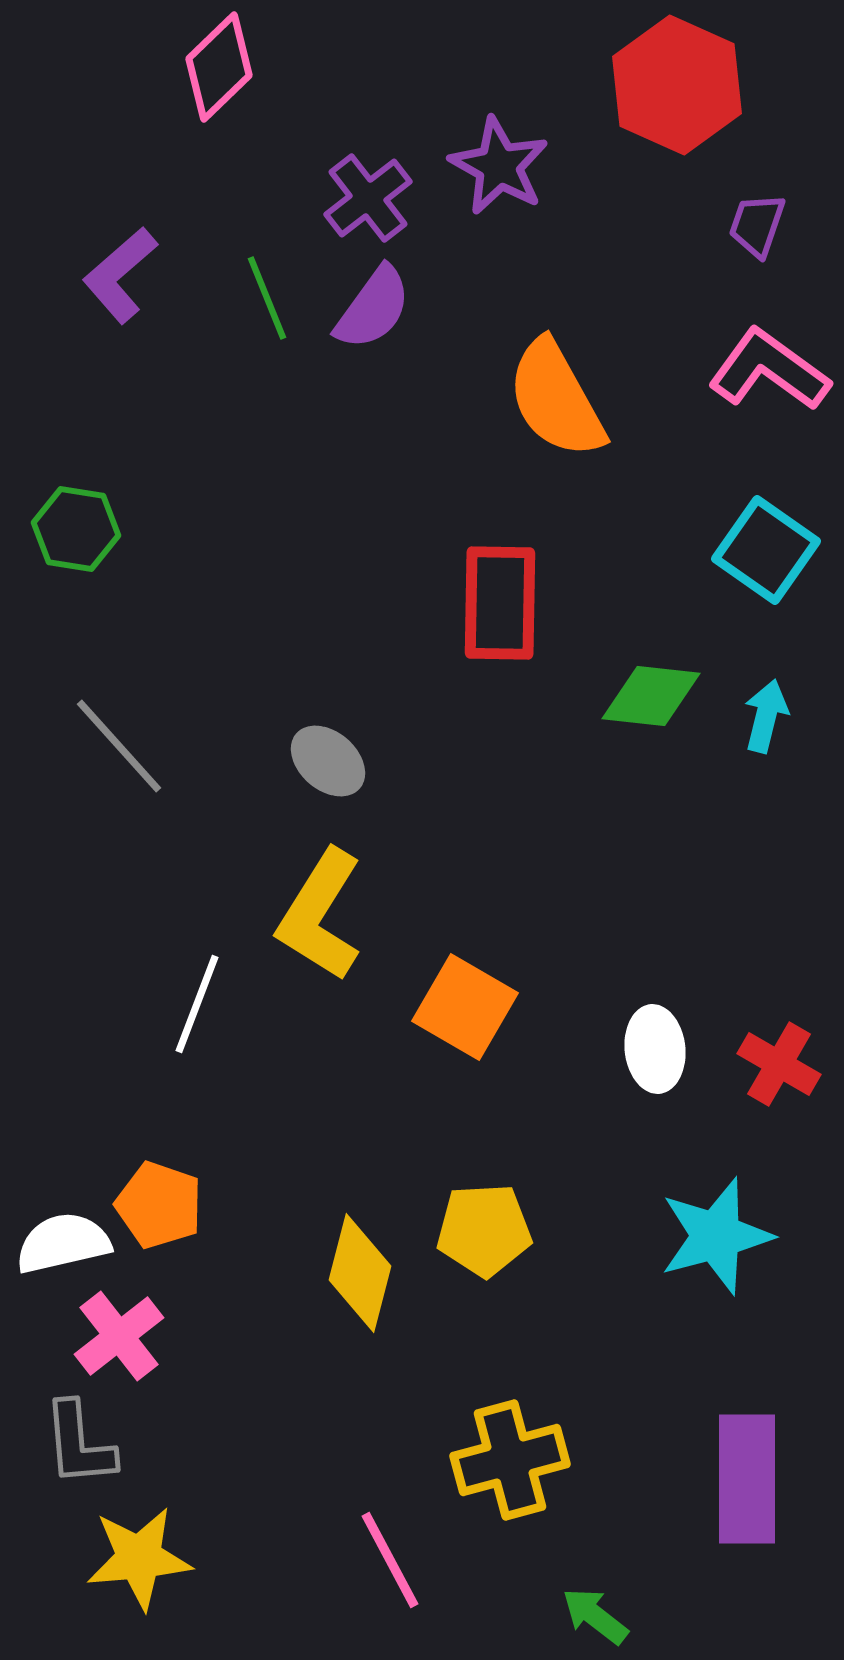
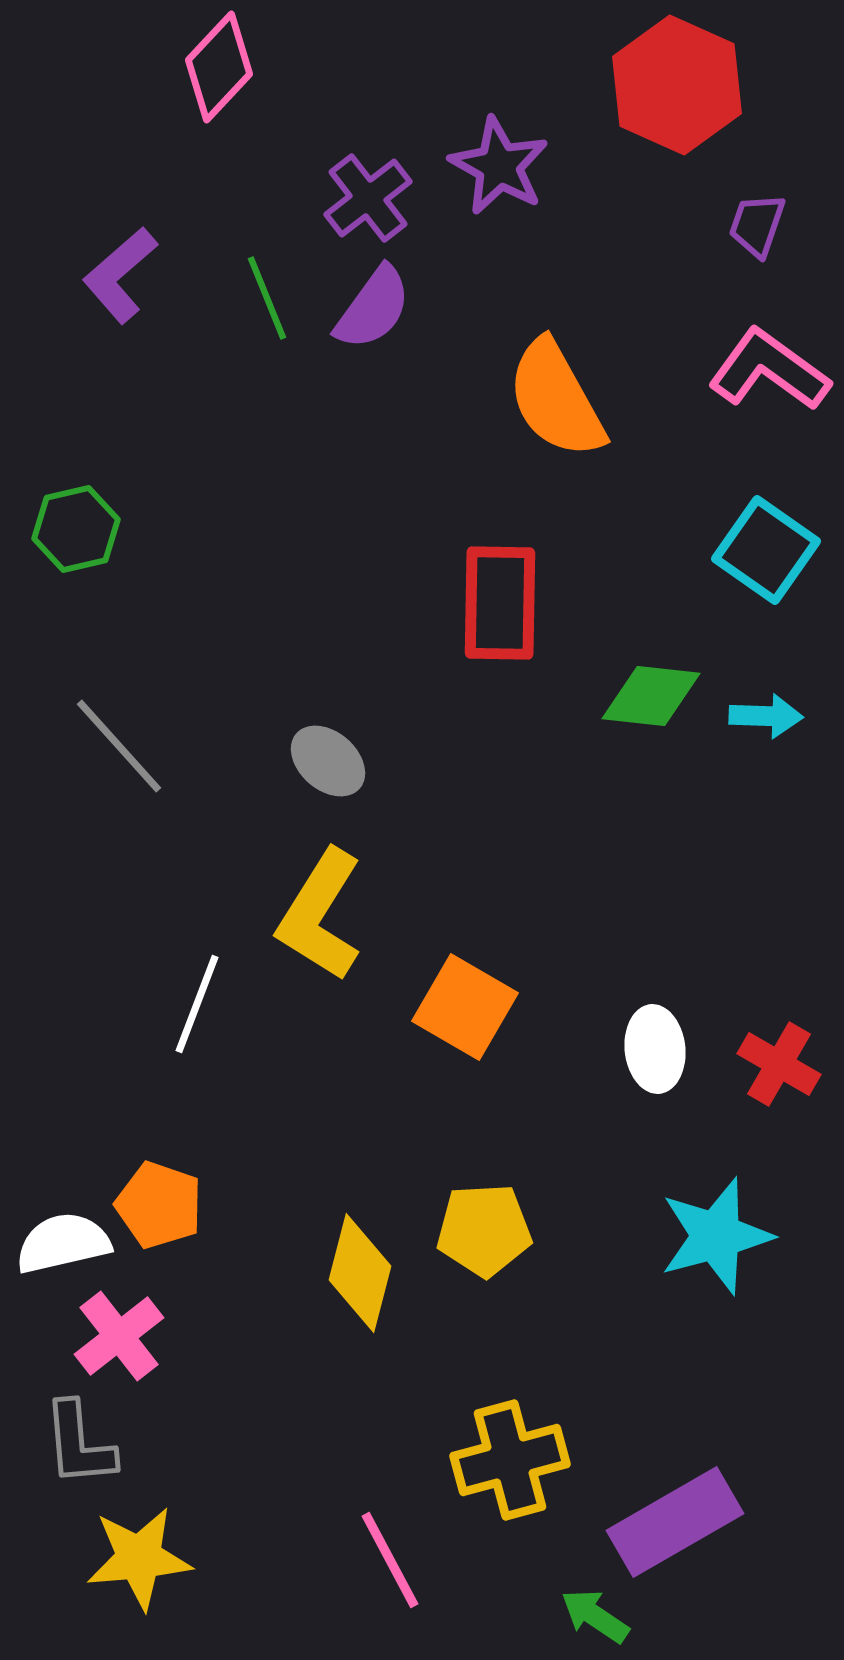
pink diamond: rotated 3 degrees counterclockwise
green hexagon: rotated 22 degrees counterclockwise
cyan arrow: rotated 78 degrees clockwise
purple rectangle: moved 72 px left, 43 px down; rotated 60 degrees clockwise
green arrow: rotated 4 degrees counterclockwise
